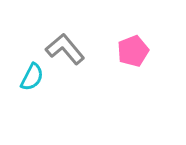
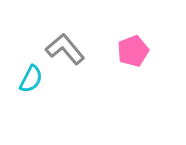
cyan semicircle: moved 1 px left, 2 px down
